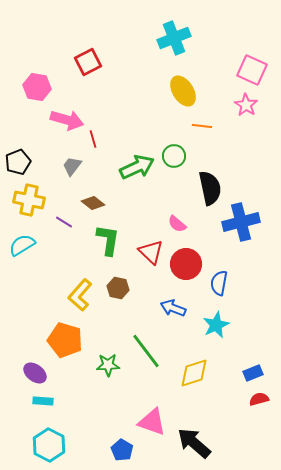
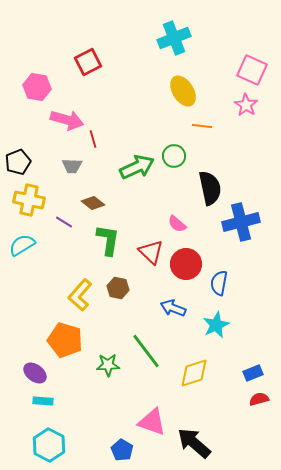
gray trapezoid: rotated 125 degrees counterclockwise
